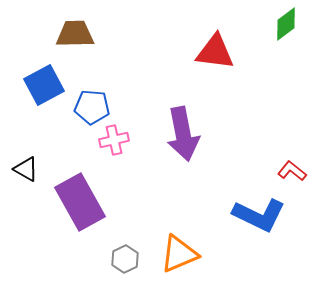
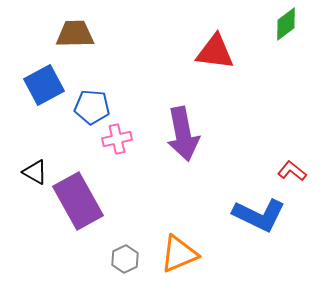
pink cross: moved 3 px right, 1 px up
black triangle: moved 9 px right, 3 px down
purple rectangle: moved 2 px left, 1 px up
